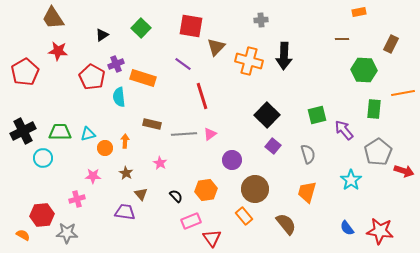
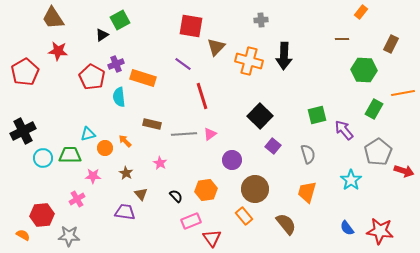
orange rectangle at (359, 12): moved 2 px right; rotated 40 degrees counterclockwise
green square at (141, 28): moved 21 px left, 8 px up; rotated 18 degrees clockwise
green rectangle at (374, 109): rotated 24 degrees clockwise
black square at (267, 115): moved 7 px left, 1 px down
green trapezoid at (60, 132): moved 10 px right, 23 px down
orange arrow at (125, 141): rotated 48 degrees counterclockwise
pink cross at (77, 199): rotated 14 degrees counterclockwise
gray star at (67, 233): moved 2 px right, 3 px down
